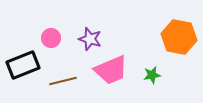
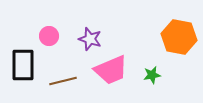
pink circle: moved 2 px left, 2 px up
black rectangle: rotated 68 degrees counterclockwise
